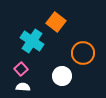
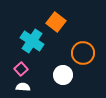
white circle: moved 1 px right, 1 px up
